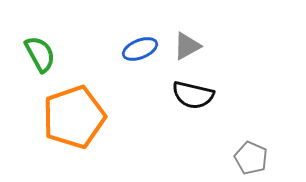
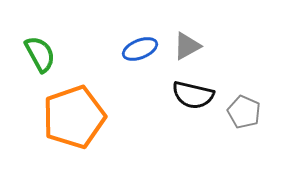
gray pentagon: moved 7 px left, 46 px up
